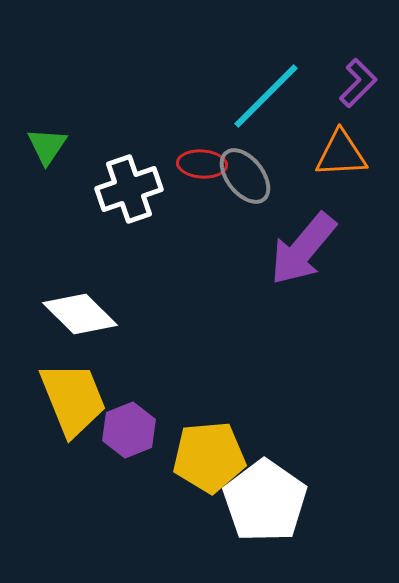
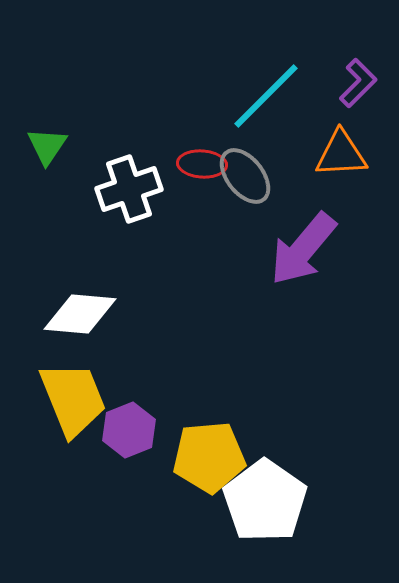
white diamond: rotated 40 degrees counterclockwise
